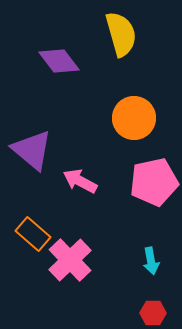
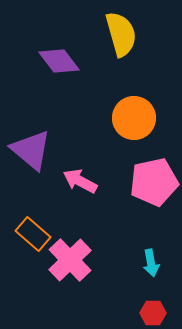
purple triangle: moved 1 px left
cyan arrow: moved 2 px down
